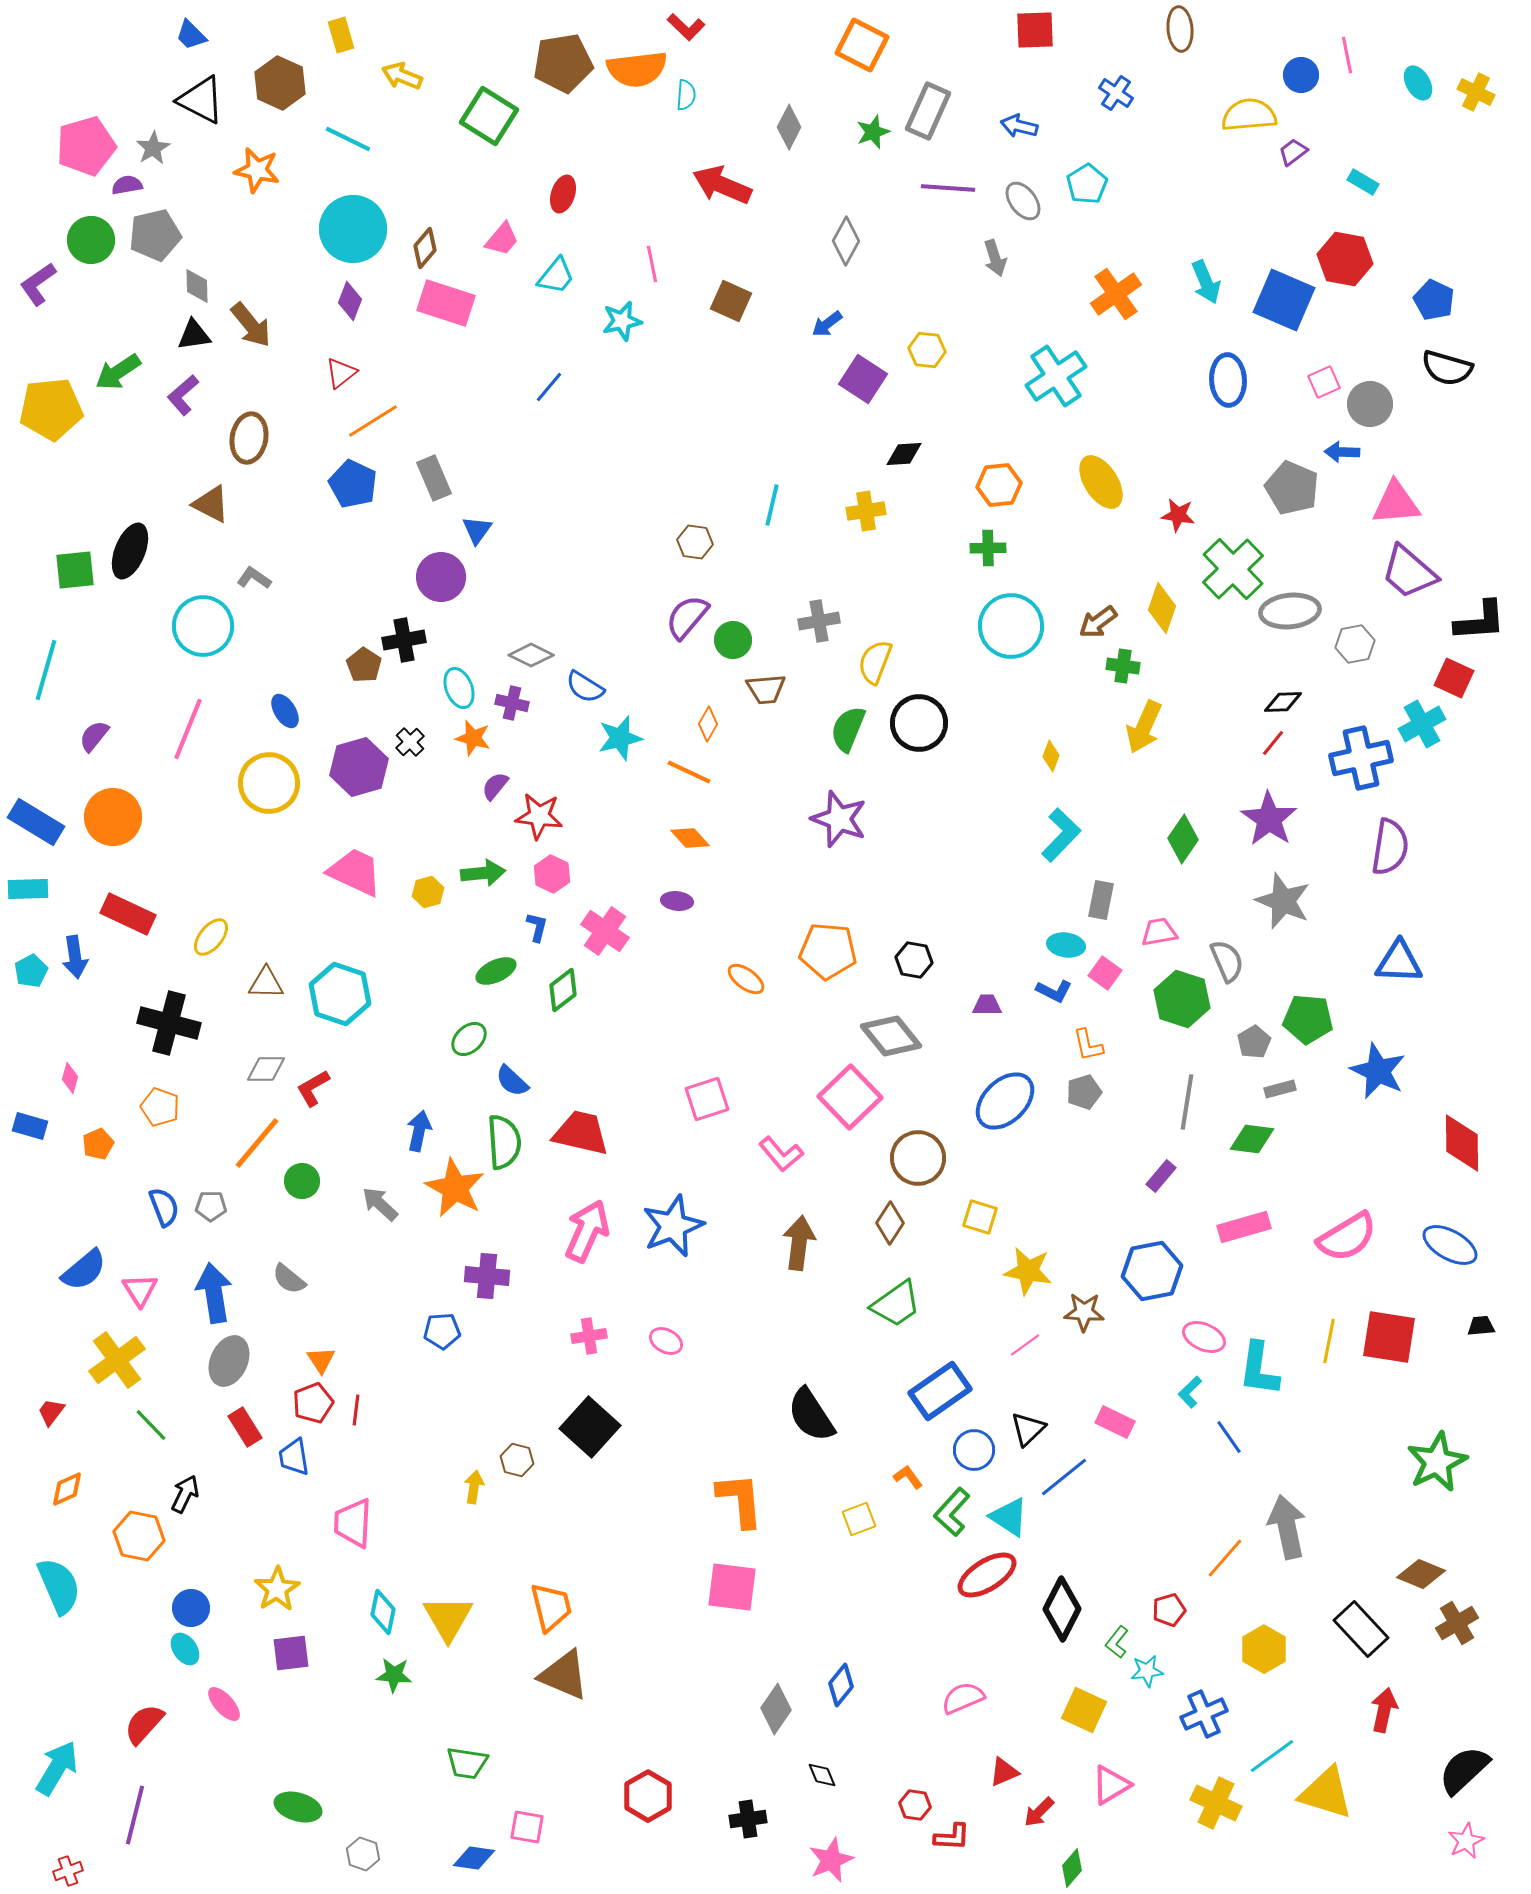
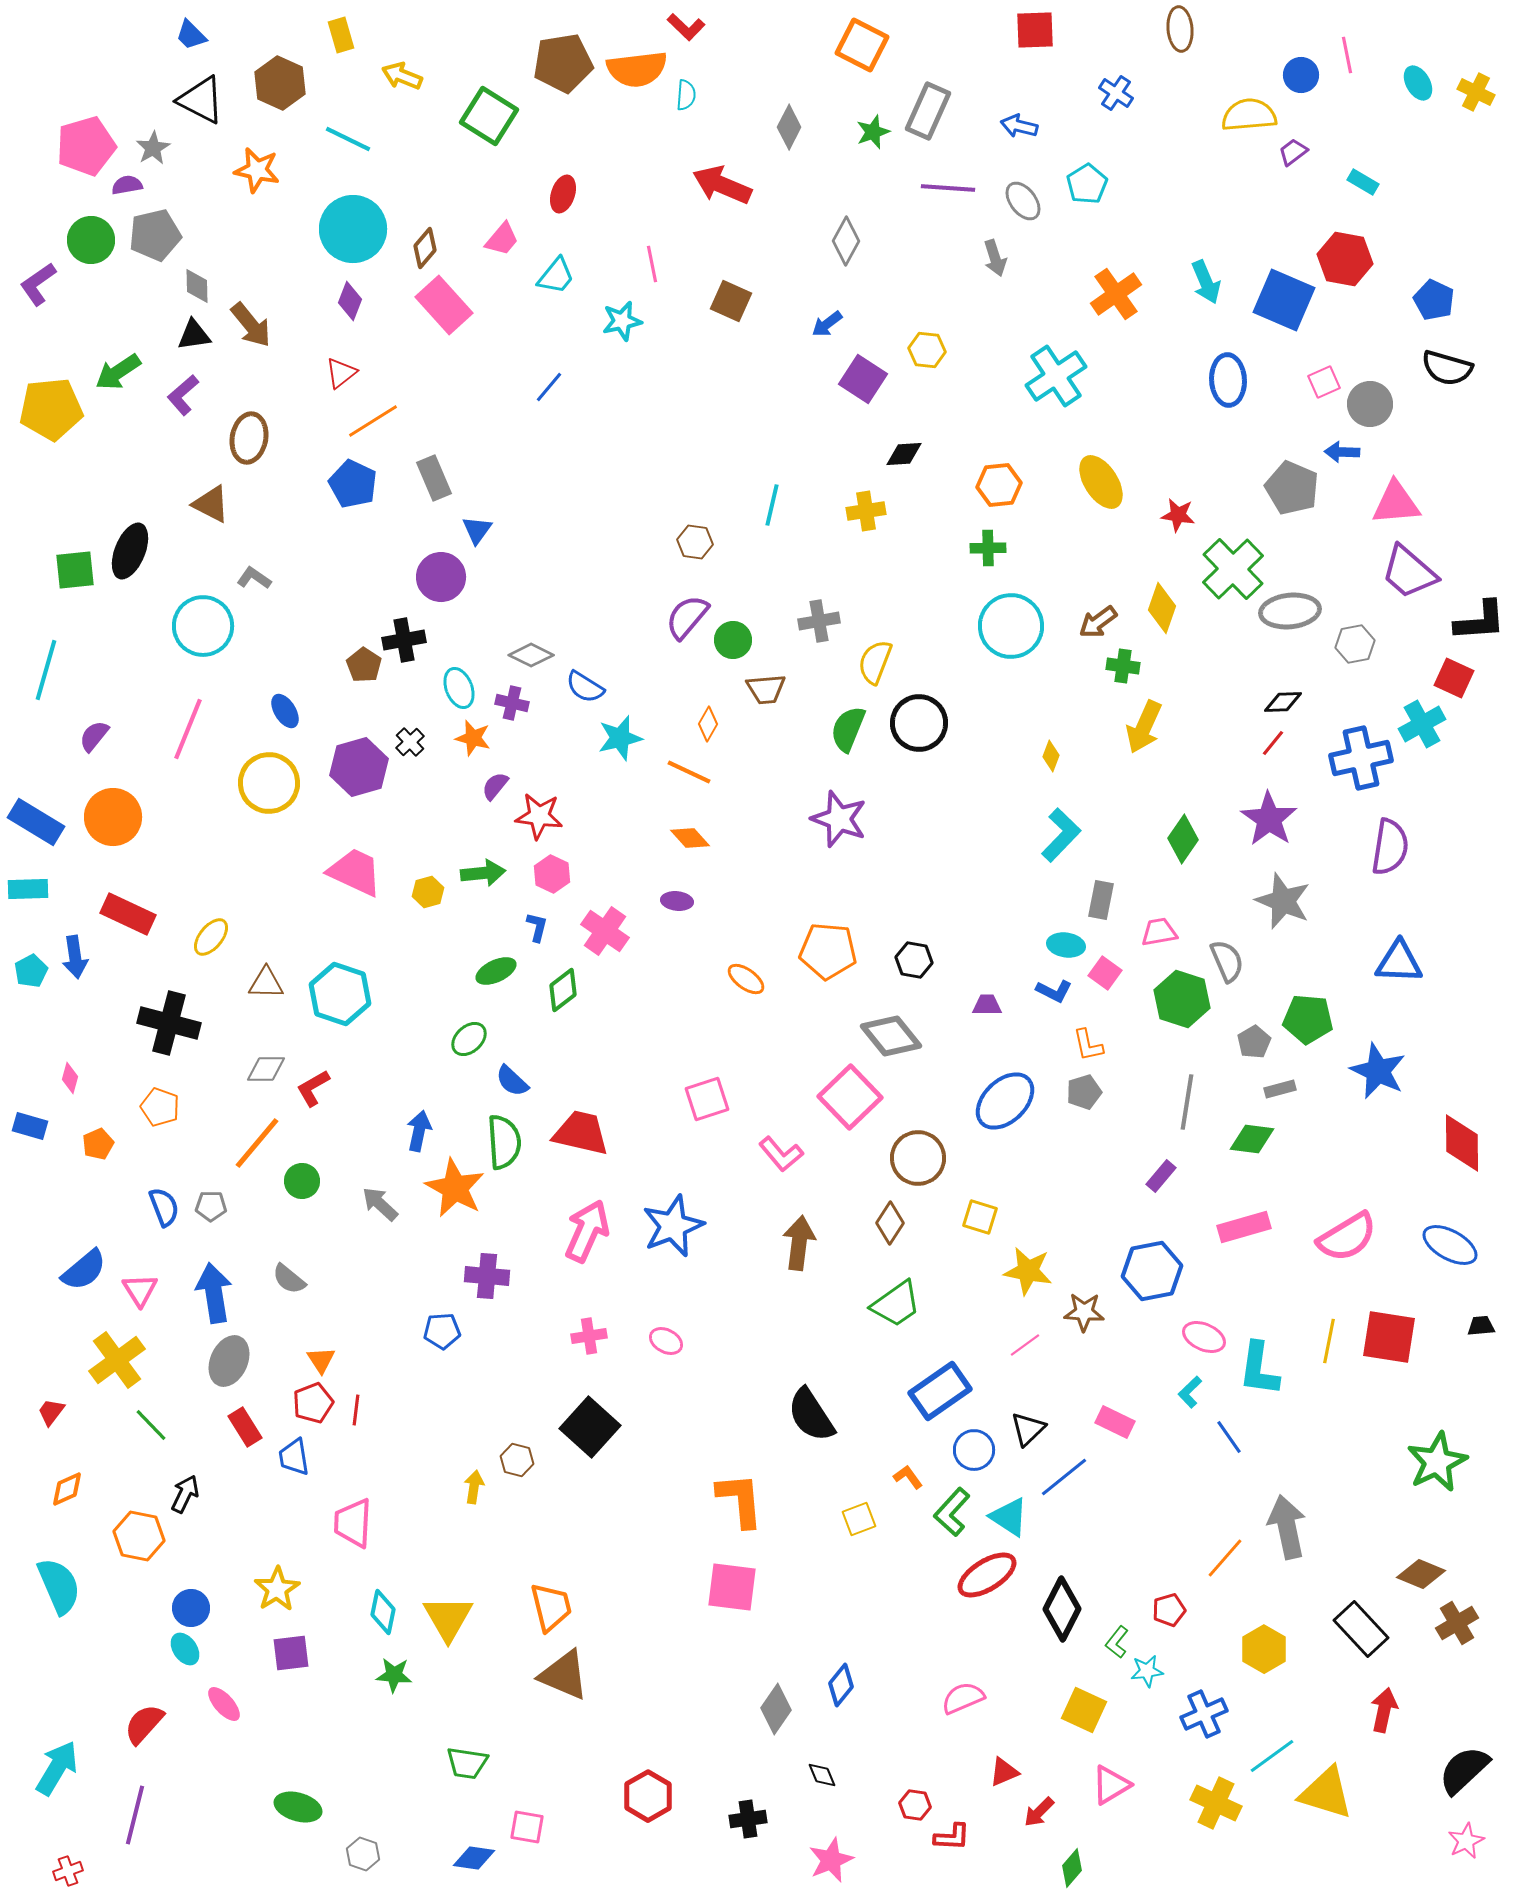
pink rectangle at (446, 303): moved 2 px left, 2 px down; rotated 30 degrees clockwise
